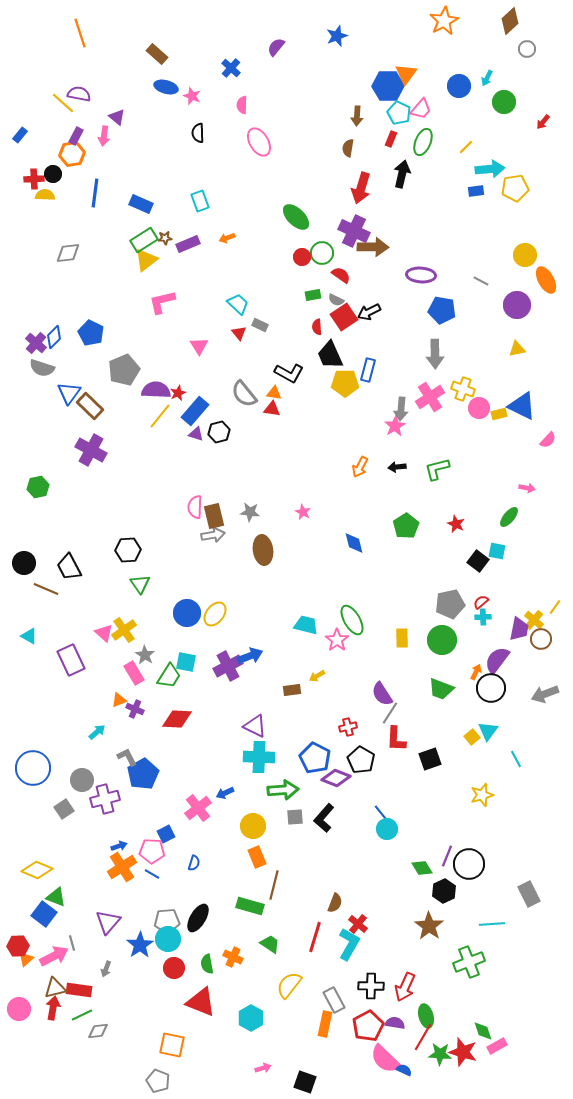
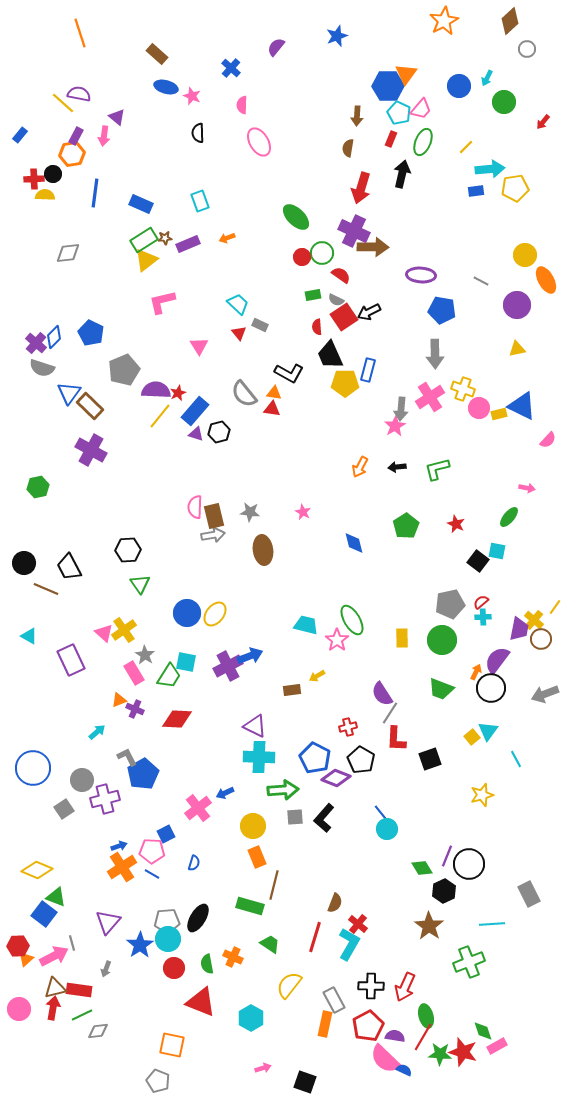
purple semicircle at (395, 1023): moved 13 px down
